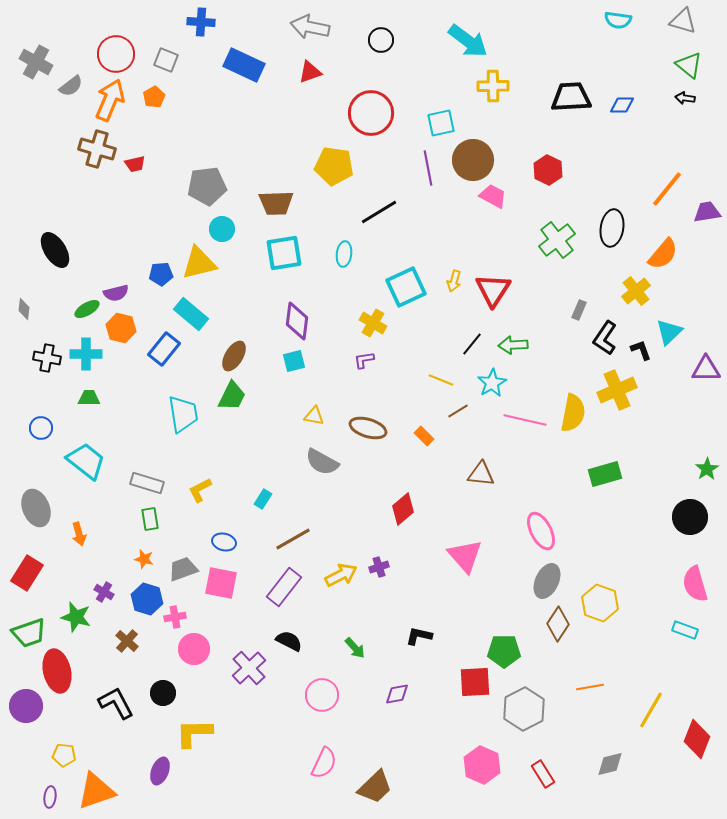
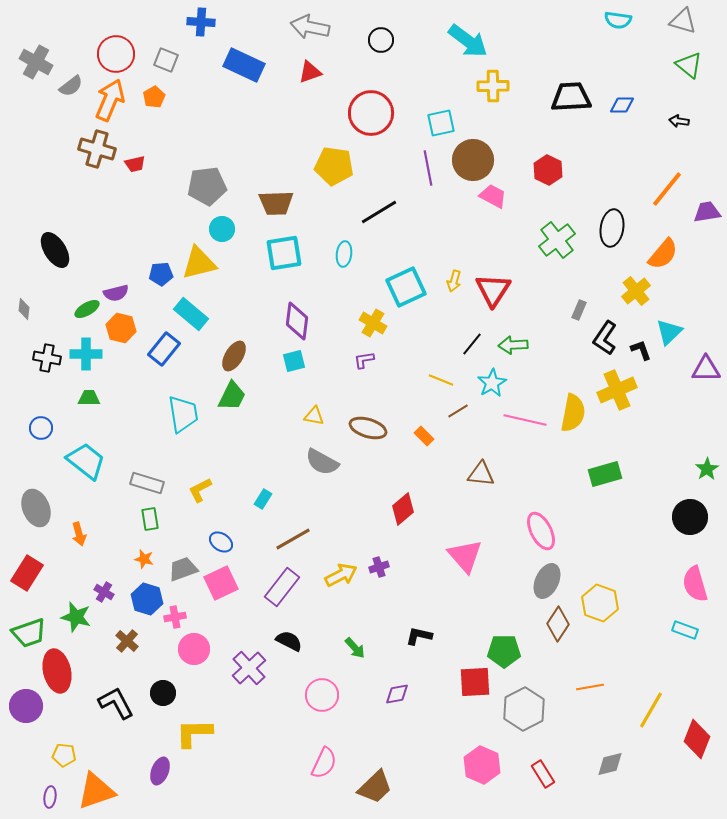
black arrow at (685, 98): moved 6 px left, 23 px down
blue ellipse at (224, 542): moved 3 px left; rotated 20 degrees clockwise
pink square at (221, 583): rotated 36 degrees counterclockwise
purple rectangle at (284, 587): moved 2 px left
